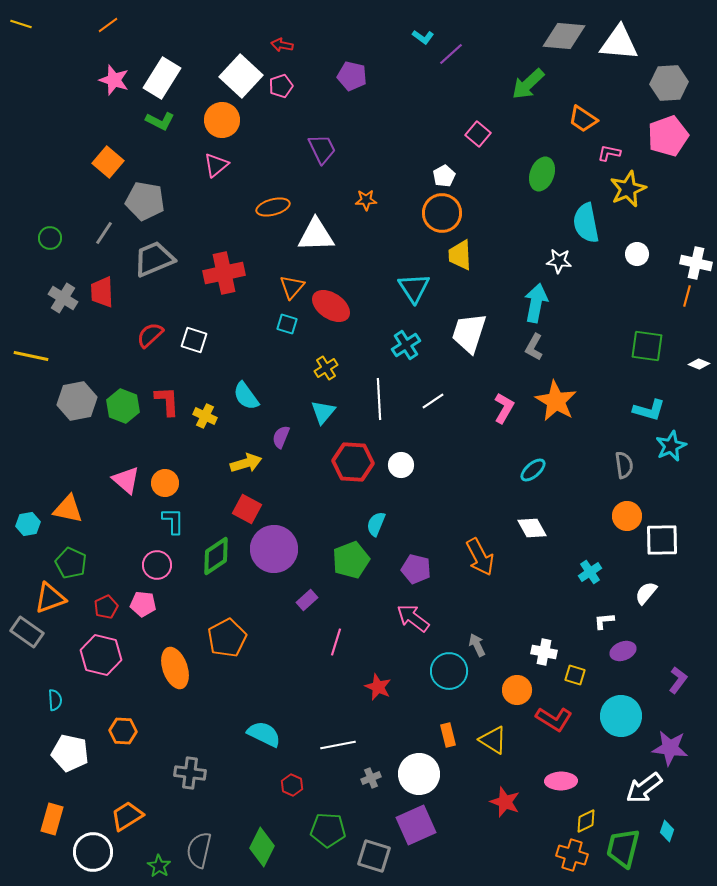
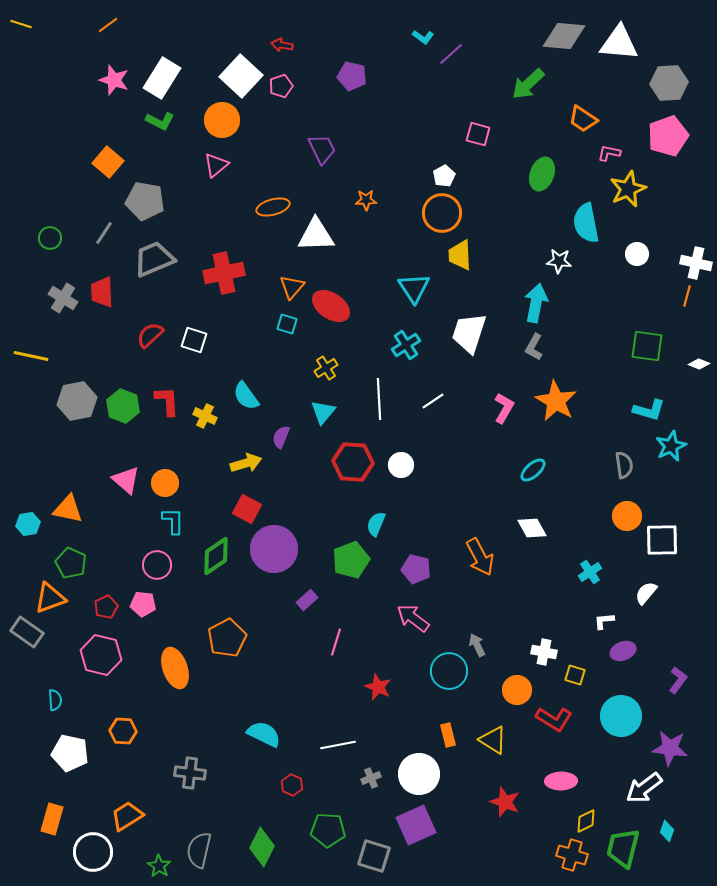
pink square at (478, 134): rotated 25 degrees counterclockwise
